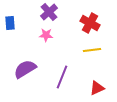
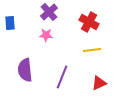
red cross: moved 1 px left, 1 px up
purple semicircle: moved 1 px down; rotated 65 degrees counterclockwise
red triangle: moved 2 px right, 5 px up
